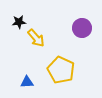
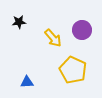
purple circle: moved 2 px down
yellow arrow: moved 17 px right
yellow pentagon: moved 12 px right
